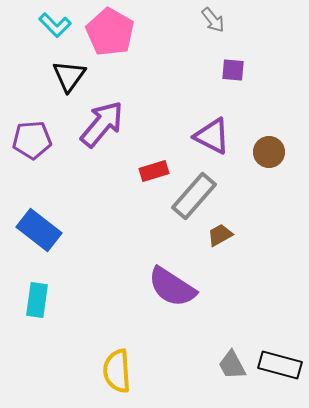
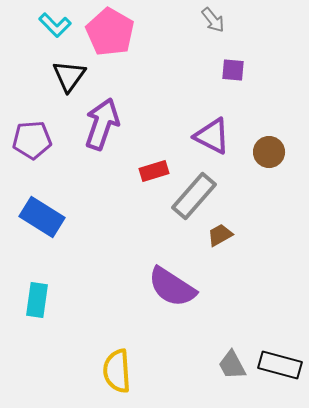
purple arrow: rotated 21 degrees counterclockwise
blue rectangle: moved 3 px right, 13 px up; rotated 6 degrees counterclockwise
